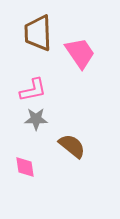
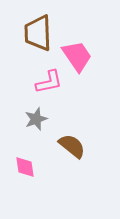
pink trapezoid: moved 3 px left, 3 px down
pink L-shape: moved 16 px right, 8 px up
gray star: rotated 20 degrees counterclockwise
